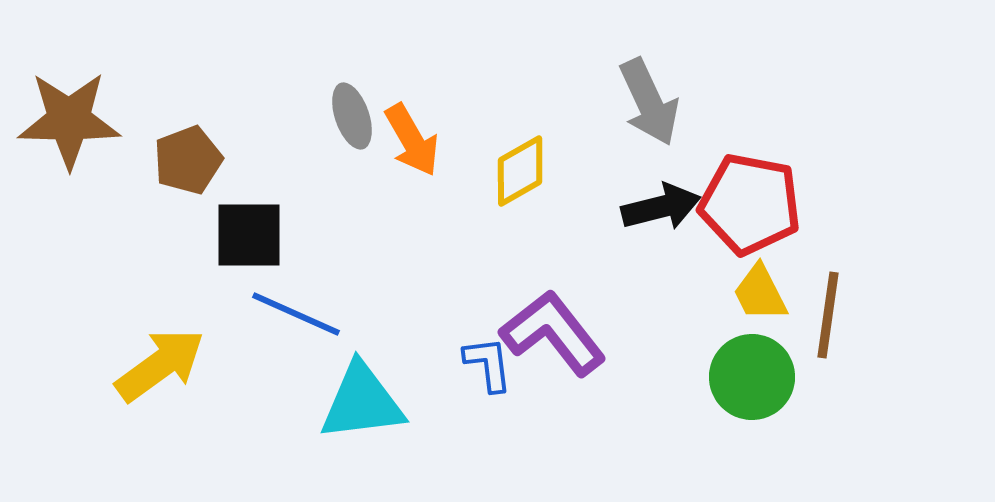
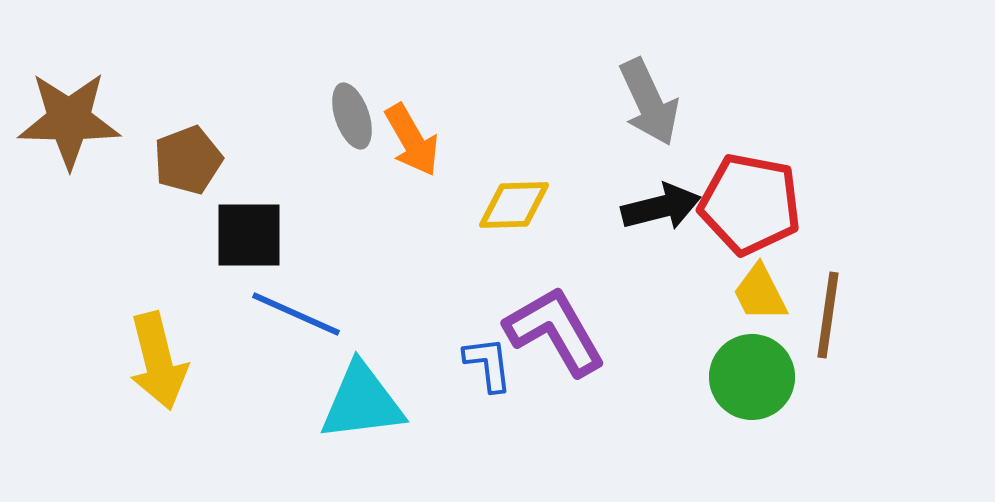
yellow diamond: moved 6 px left, 34 px down; rotated 28 degrees clockwise
purple L-shape: moved 2 px right, 2 px up; rotated 8 degrees clockwise
yellow arrow: moved 2 px left, 4 px up; rotated 112 degrees clockwise
